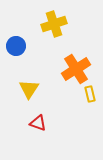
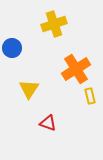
blue circle: moved 4 px left, 2 px down
yellow rectangle: moved 2 px down
red triangle: moved 10 px right
